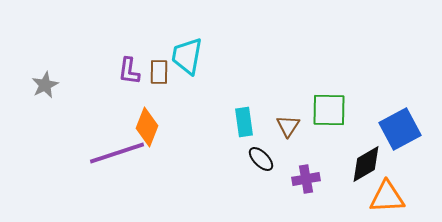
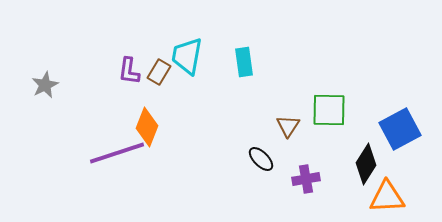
brown rectangle: rotated 30 degrees clockwise
cyan rectangle: moved 60 px up
black diamond: rotated 27 degrees counterclockwise
